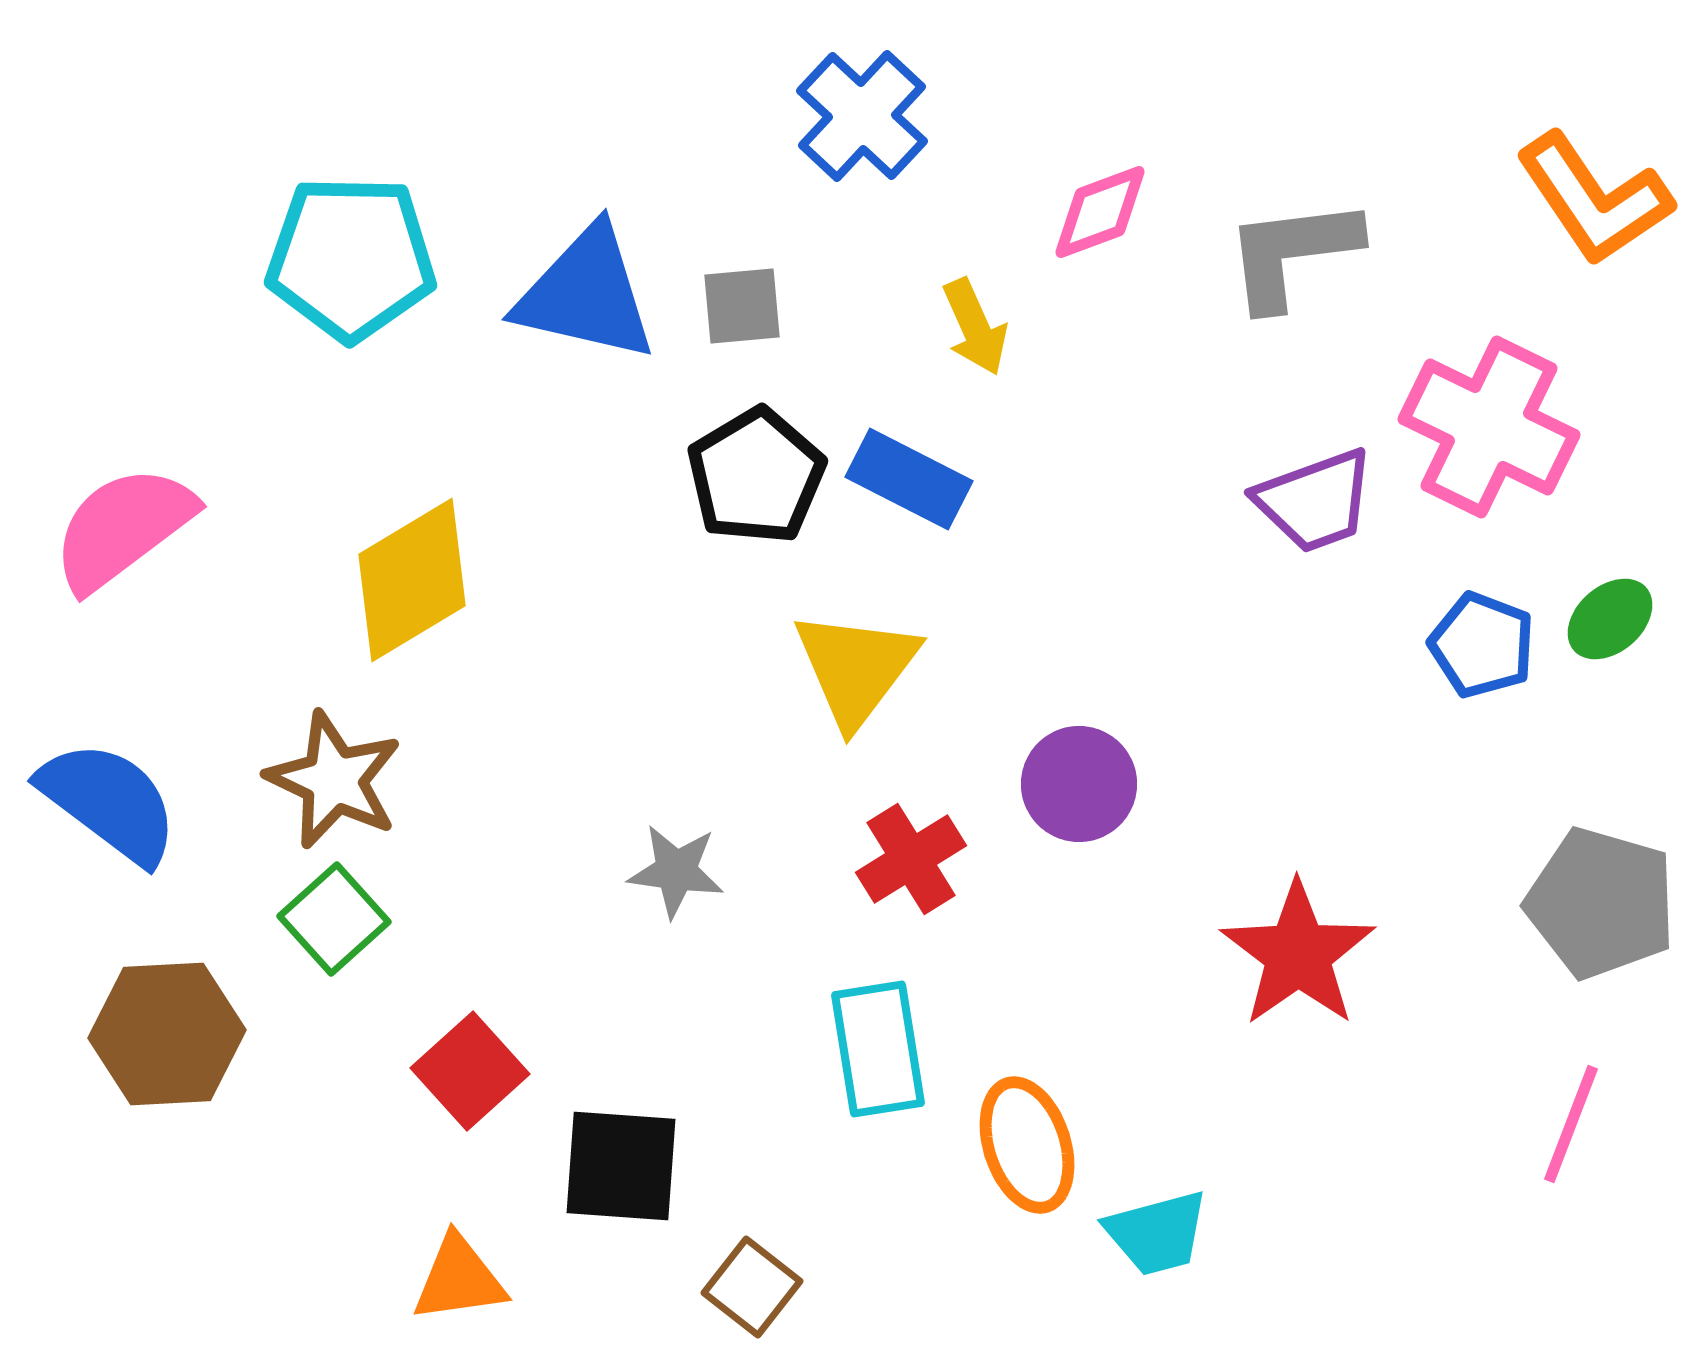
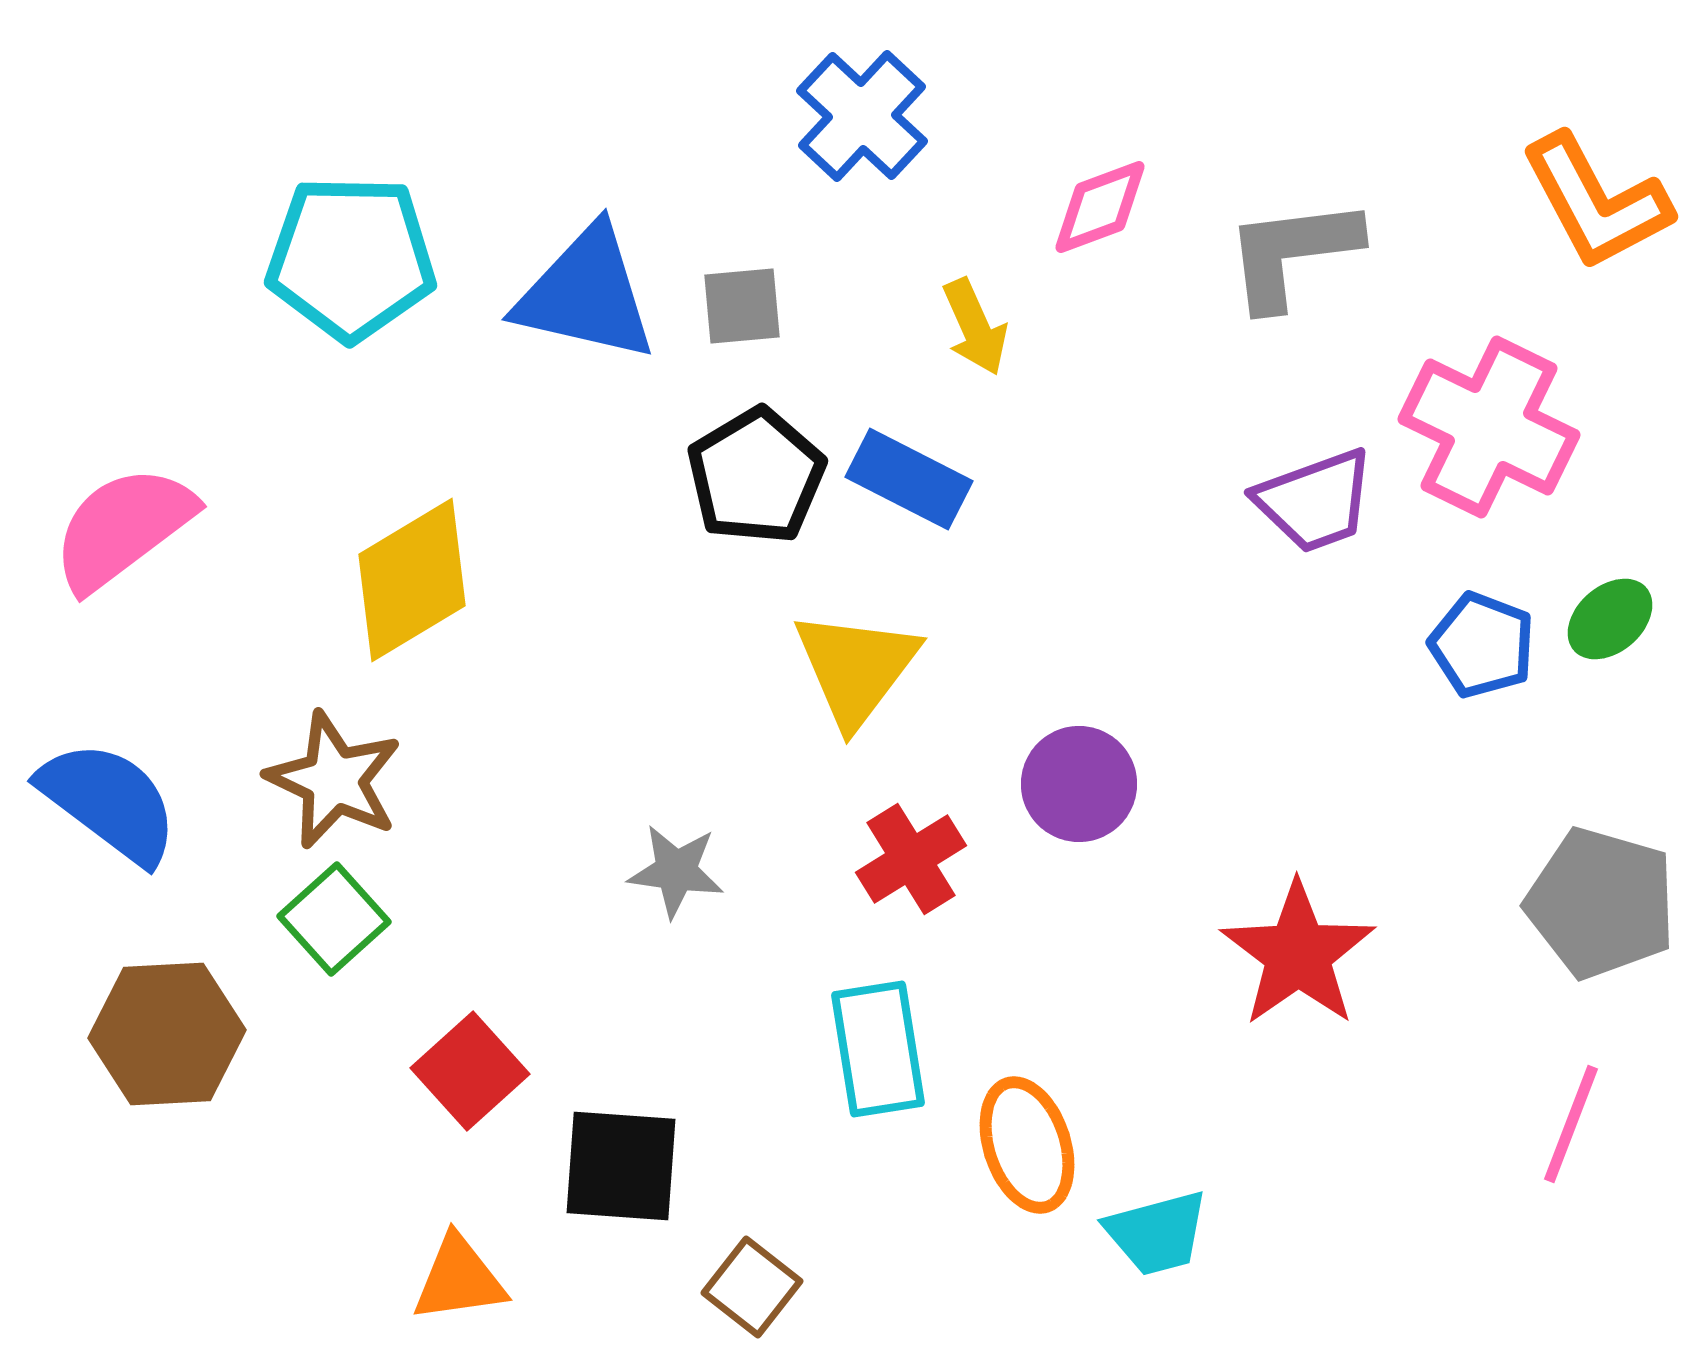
orange L-shape: moved 2 px right, 3 px down; rotated 6 degrees clockwise
pink diamond: moved 5 px up
